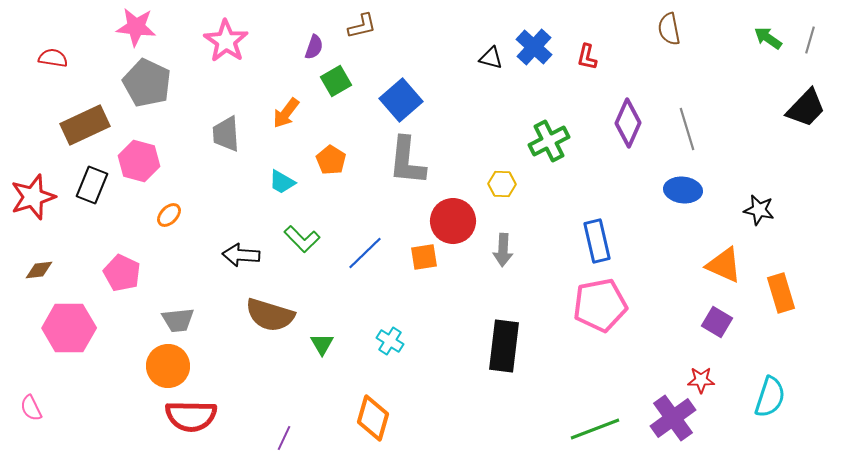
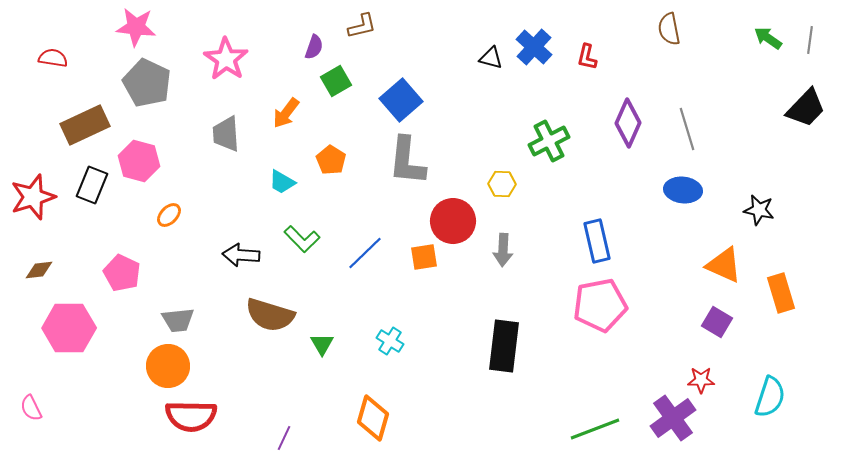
gray line at (810, 40): rotated 8 degrees counterclockwise
pink star at (226, 41): moved 18 px down
